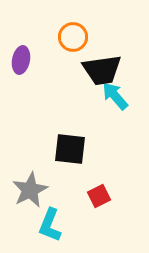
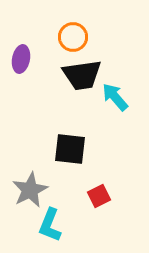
purple ellipse: moved 1 px up
black trapezoid: moved 20 px left, 5 px down
cyan arrow: moved 1 px down
